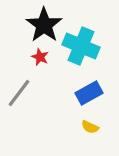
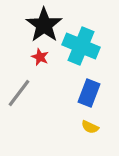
blue rectangle: rotated 40 degrees counterclockwise
